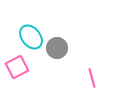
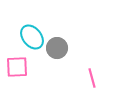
cyan ellipse: moved 1 px right
pink square: rotated 25 degrees clockwise
